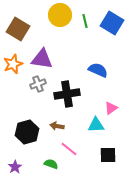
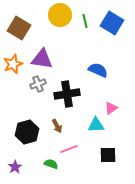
brown square: moved 1 px right, 1 px up
brown arrow: rotated 128 degrees counterclockwise
pink line: rotated 60 degrees counterclockwise
